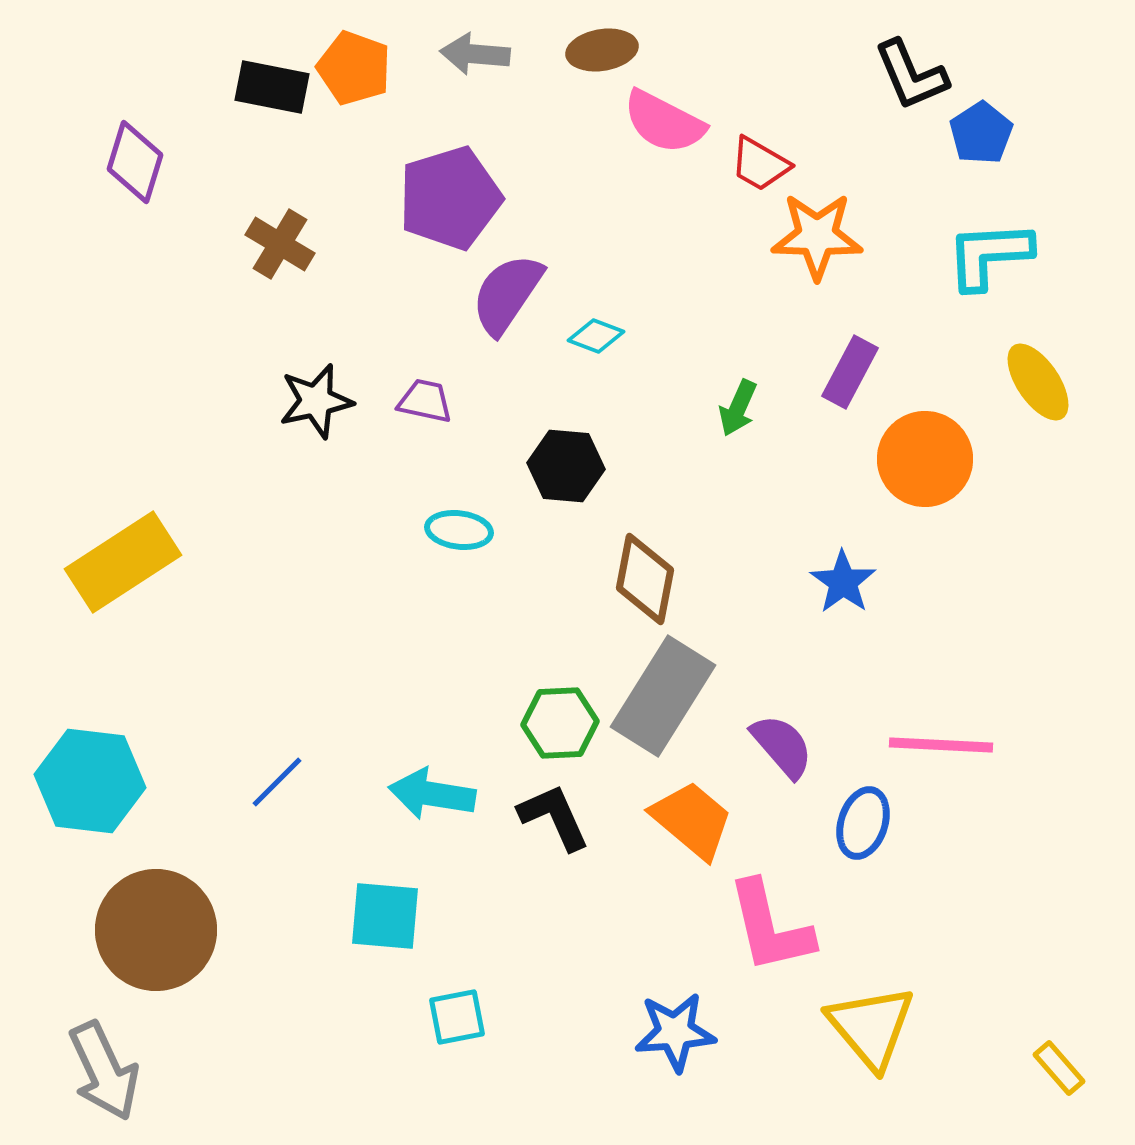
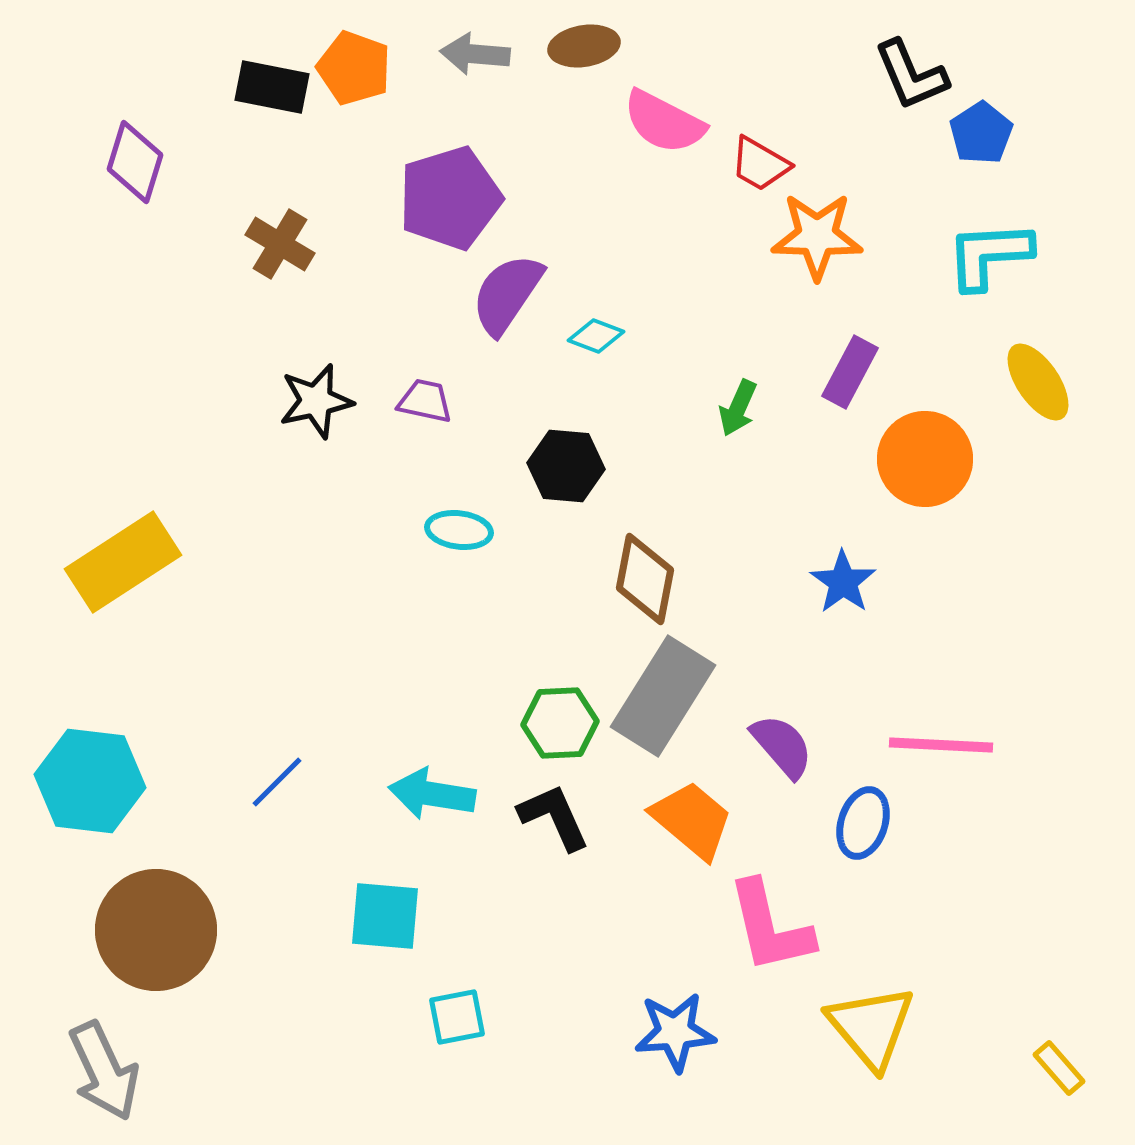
brown ellipse at (602, 50): moved 18 px left, 4 px up
